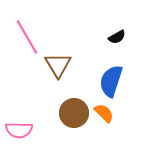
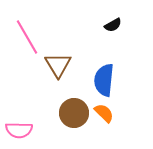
black semicircle: moved 4 px left, 12 px up
blue semicircle: moved 7 px left, 1 px up; rotated 12 degrees counterclockwise
